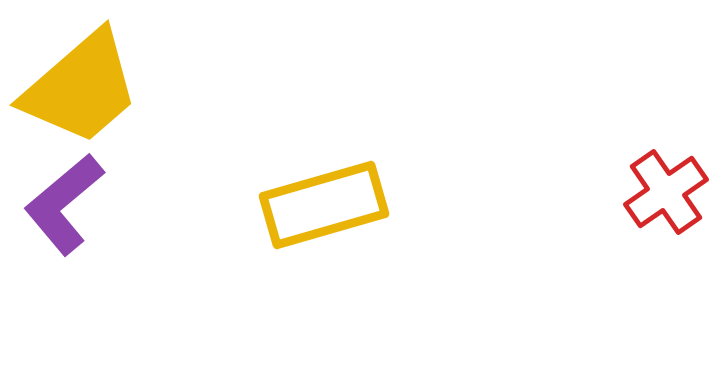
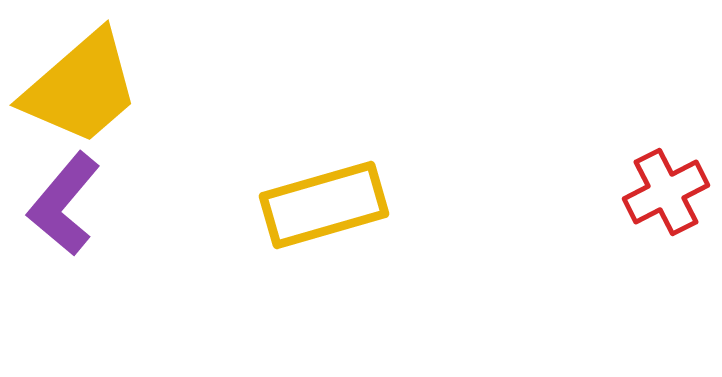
red cross: rotated 8 degrees clockwise
purple L-shape: rotated 10 degrees counterclockwise
